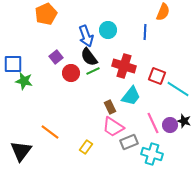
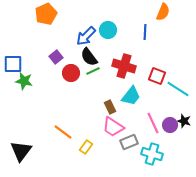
blue arrow: rotated 65 degrees clockwise
orange line: moved 13 px right
